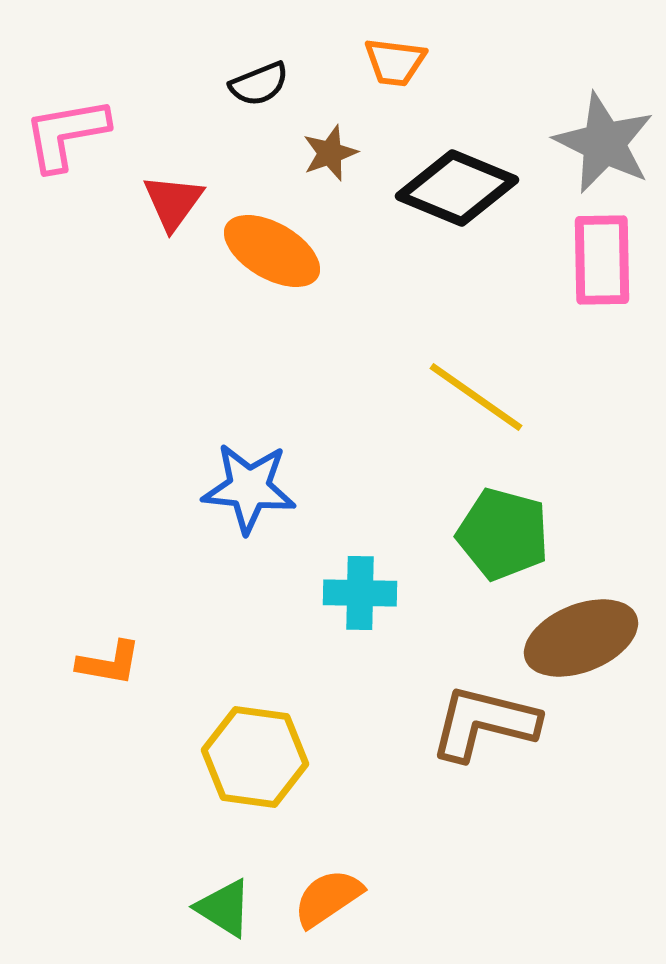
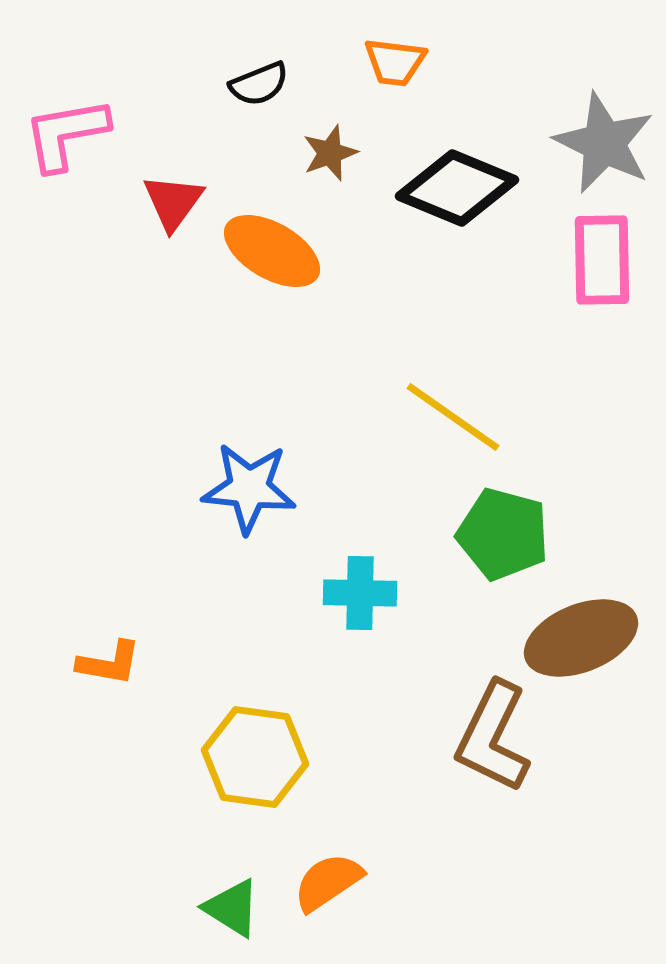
yellow line: moved 23 px left, 20 px down
brown L-shape: moved 9 px right, 14 px down; rotated 78 degrees counterclockwise
orange semicircle: moved 16 px up
green triangle: moved 8 px right
